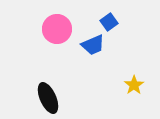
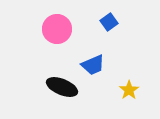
blue trapezoid: moved 20 px down
yellow star: moved 5 px left, 5 px down
black ellipse: moved 14 px right, 11 px up; rotated 44 degrees counterclockwise
